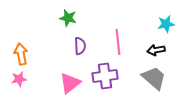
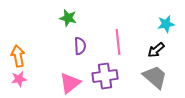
black arrow: rotated 30 degrees counterclockwise
orange arrow: moved 3 px left, 2 px down
gray trapezoid: moved 1 px right, 1 px up
